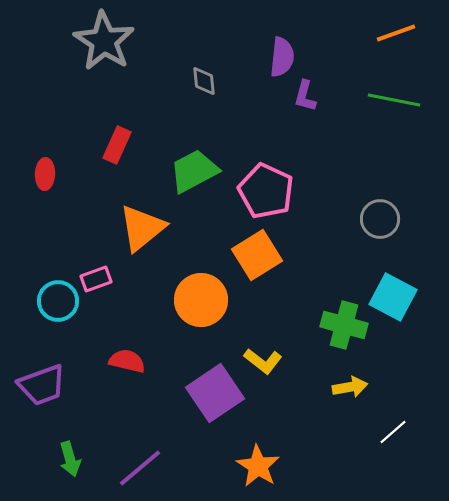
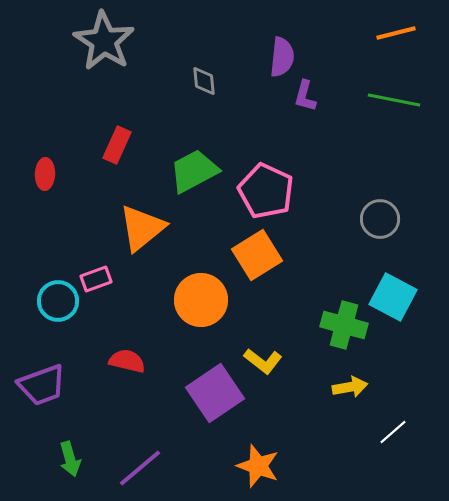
orange line: rotated 6 degrees clockwise
orange star: rotated 12 degrees counterclockwise
